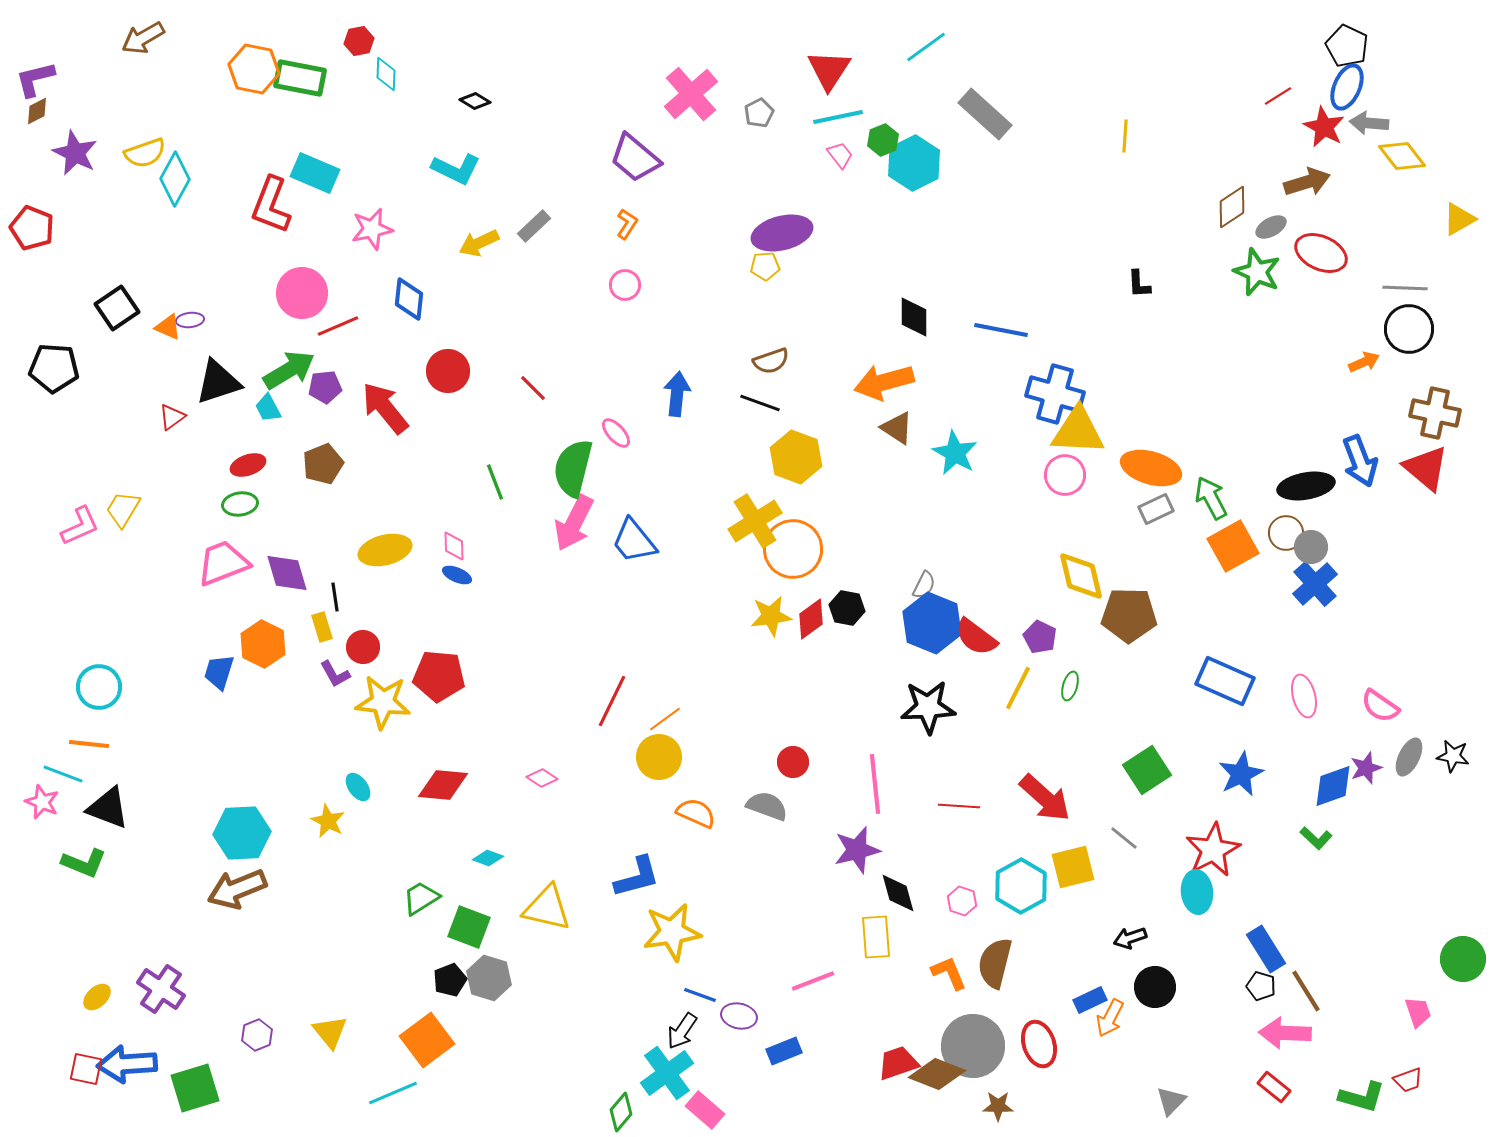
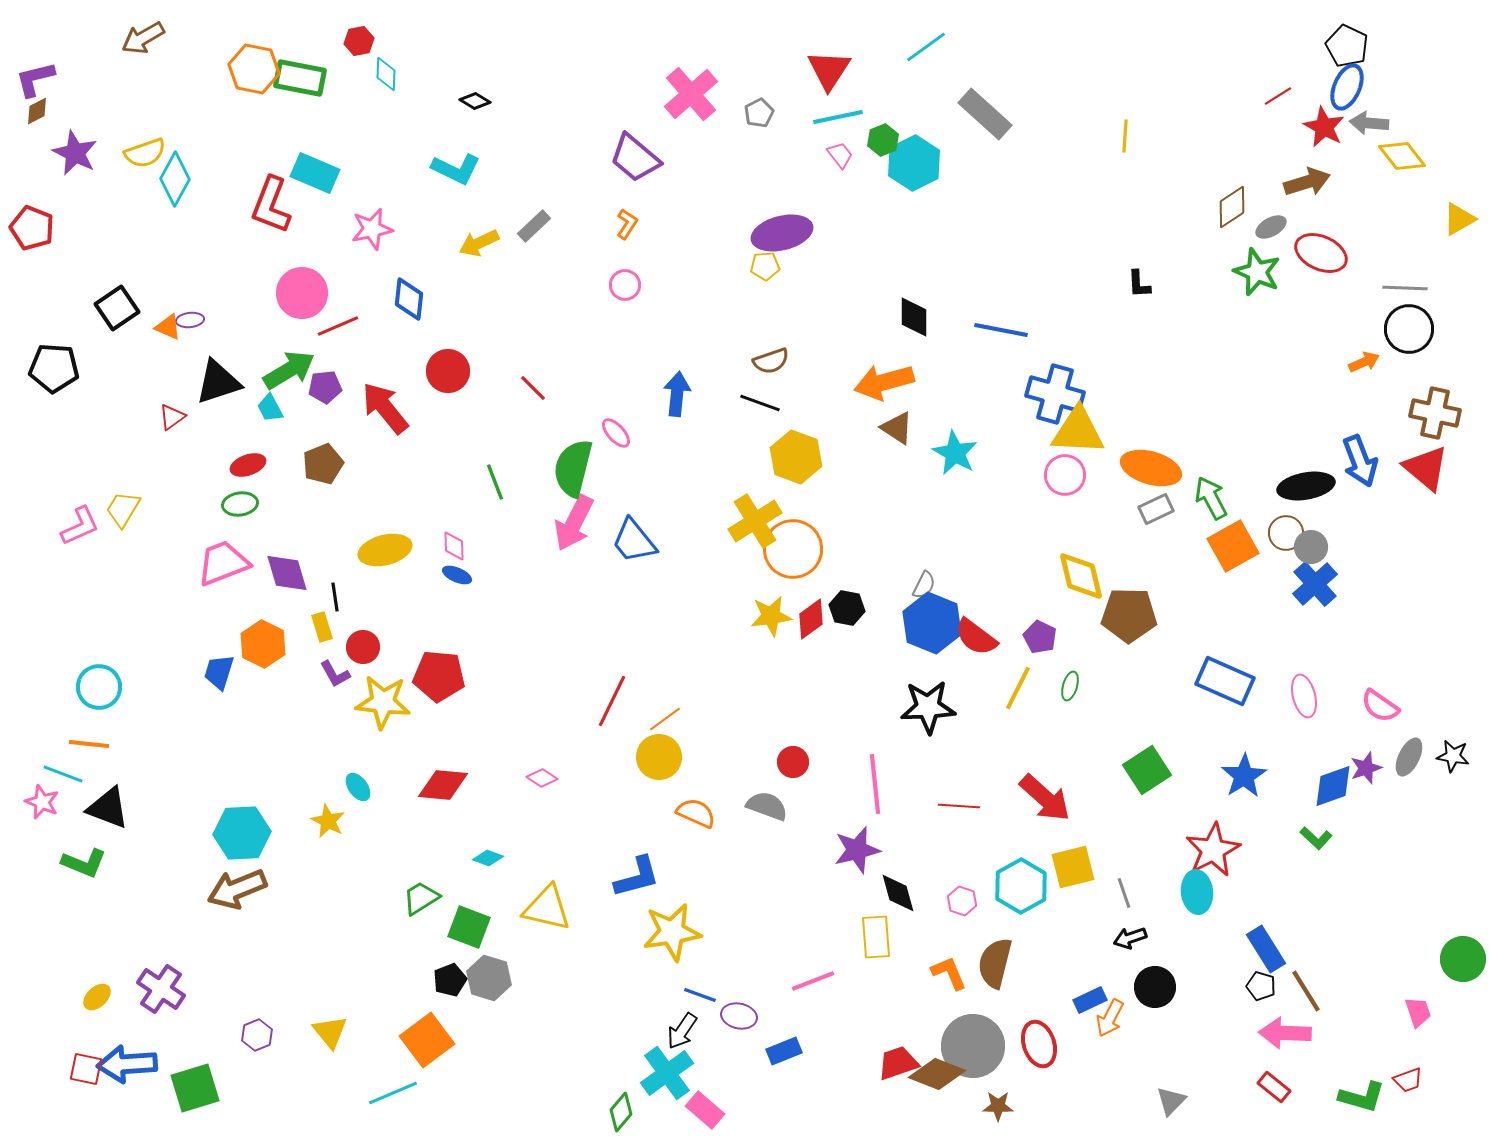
cyan trapezoid at (268, 408): moved 2 px right
blue star at (1241, 774): moved 3 px right, 2 px down; rotated 6 degrees counterclockwise
gray line at (1124, 838): moved 55 px down; rotated 32 degrees clockwise
